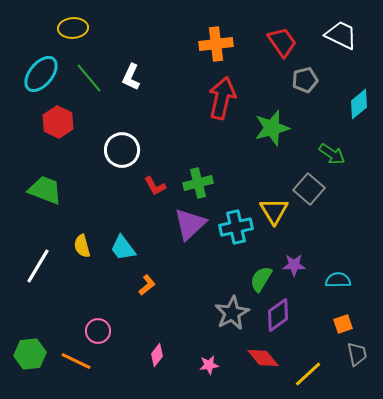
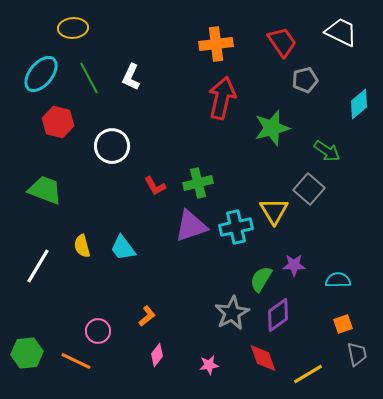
white trapezoid: moved 3 px up
green line: rotated 12 degrees clockwise
red hexagon: rotated 12 degrees counterclockwise
white circle: moved 10 px left, 4 px up
green arrow: moved 5 px left, 3 px up
purple triangle: moved 1 px right, 2 px down; rotated 24 degrees clockwise
orange L-shape: moved 31 px down
green hexagon: moved 3 px left, 1 px up
red diamond: rotated 20 degrees clockwise
yellow line: rotated 12 degrees clockwise
